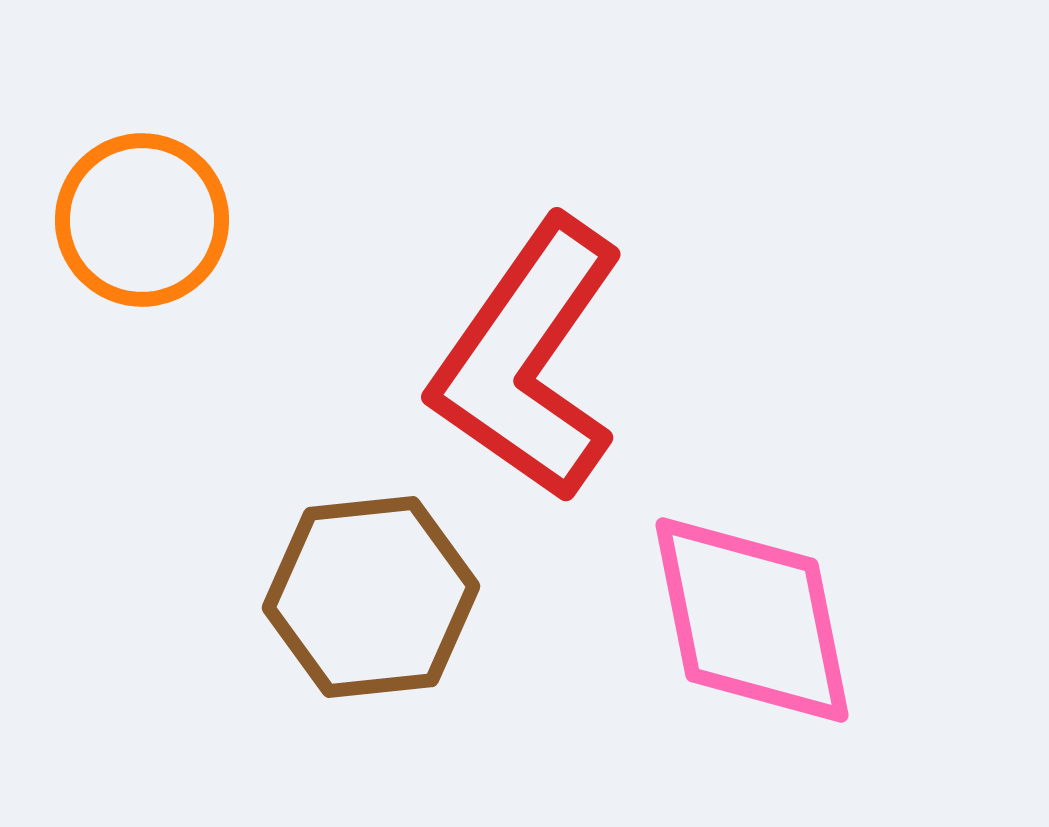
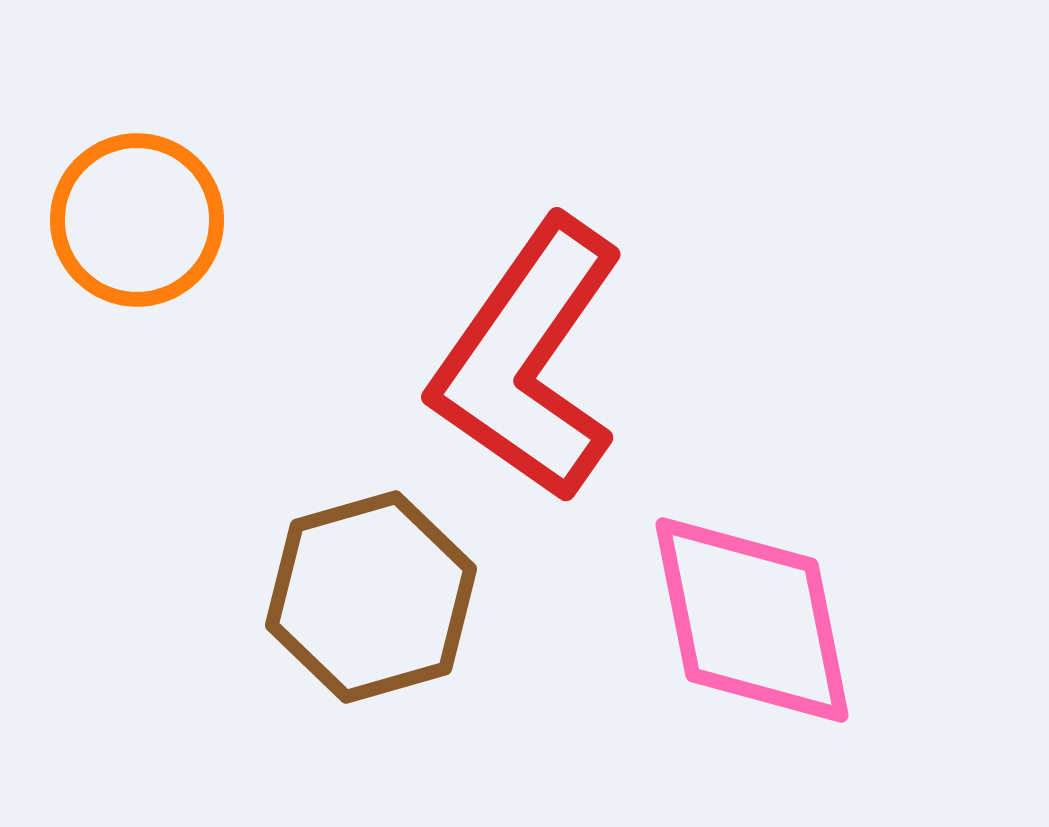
orange circle: moved 5 px left
brown hexagon: rotated 10 degrees counterclockwise
